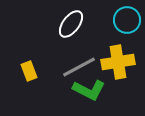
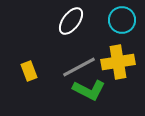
cyan circle: moved 5 px left
white ellipse: moved 3 px up
